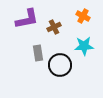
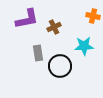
orange cross: moved 10 px right; rotated 16 degrees counterclockwise
black circle: moved 1 px down
